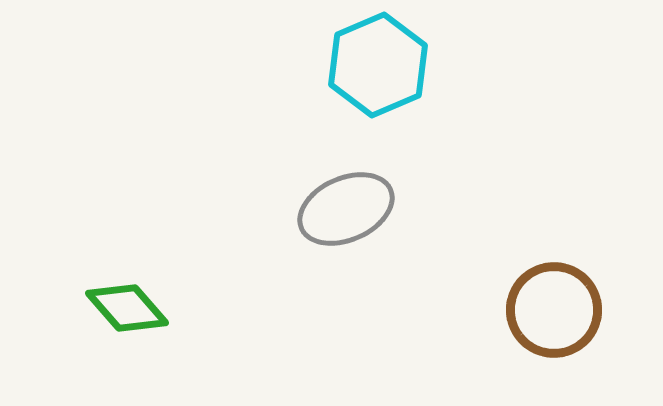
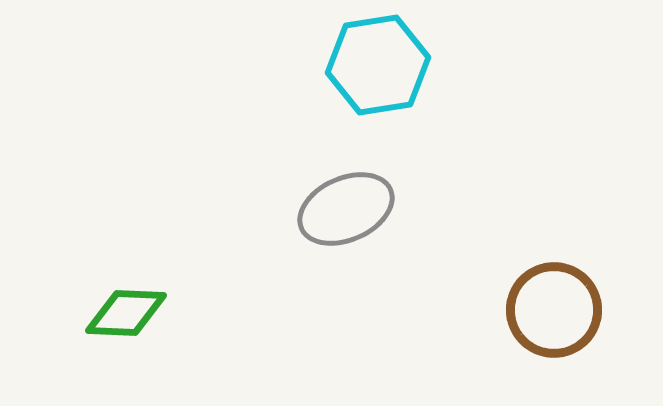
cyan hexagon: rotated 14 degrees clockwise
green diamond: moved 1 px left, 5 px down; rotated 46 degrees counterclockwise
